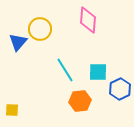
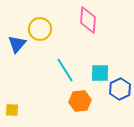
blue triangle: moved 1 px left, 2 px down
cyan square: moved 2 px right, 1 px down
